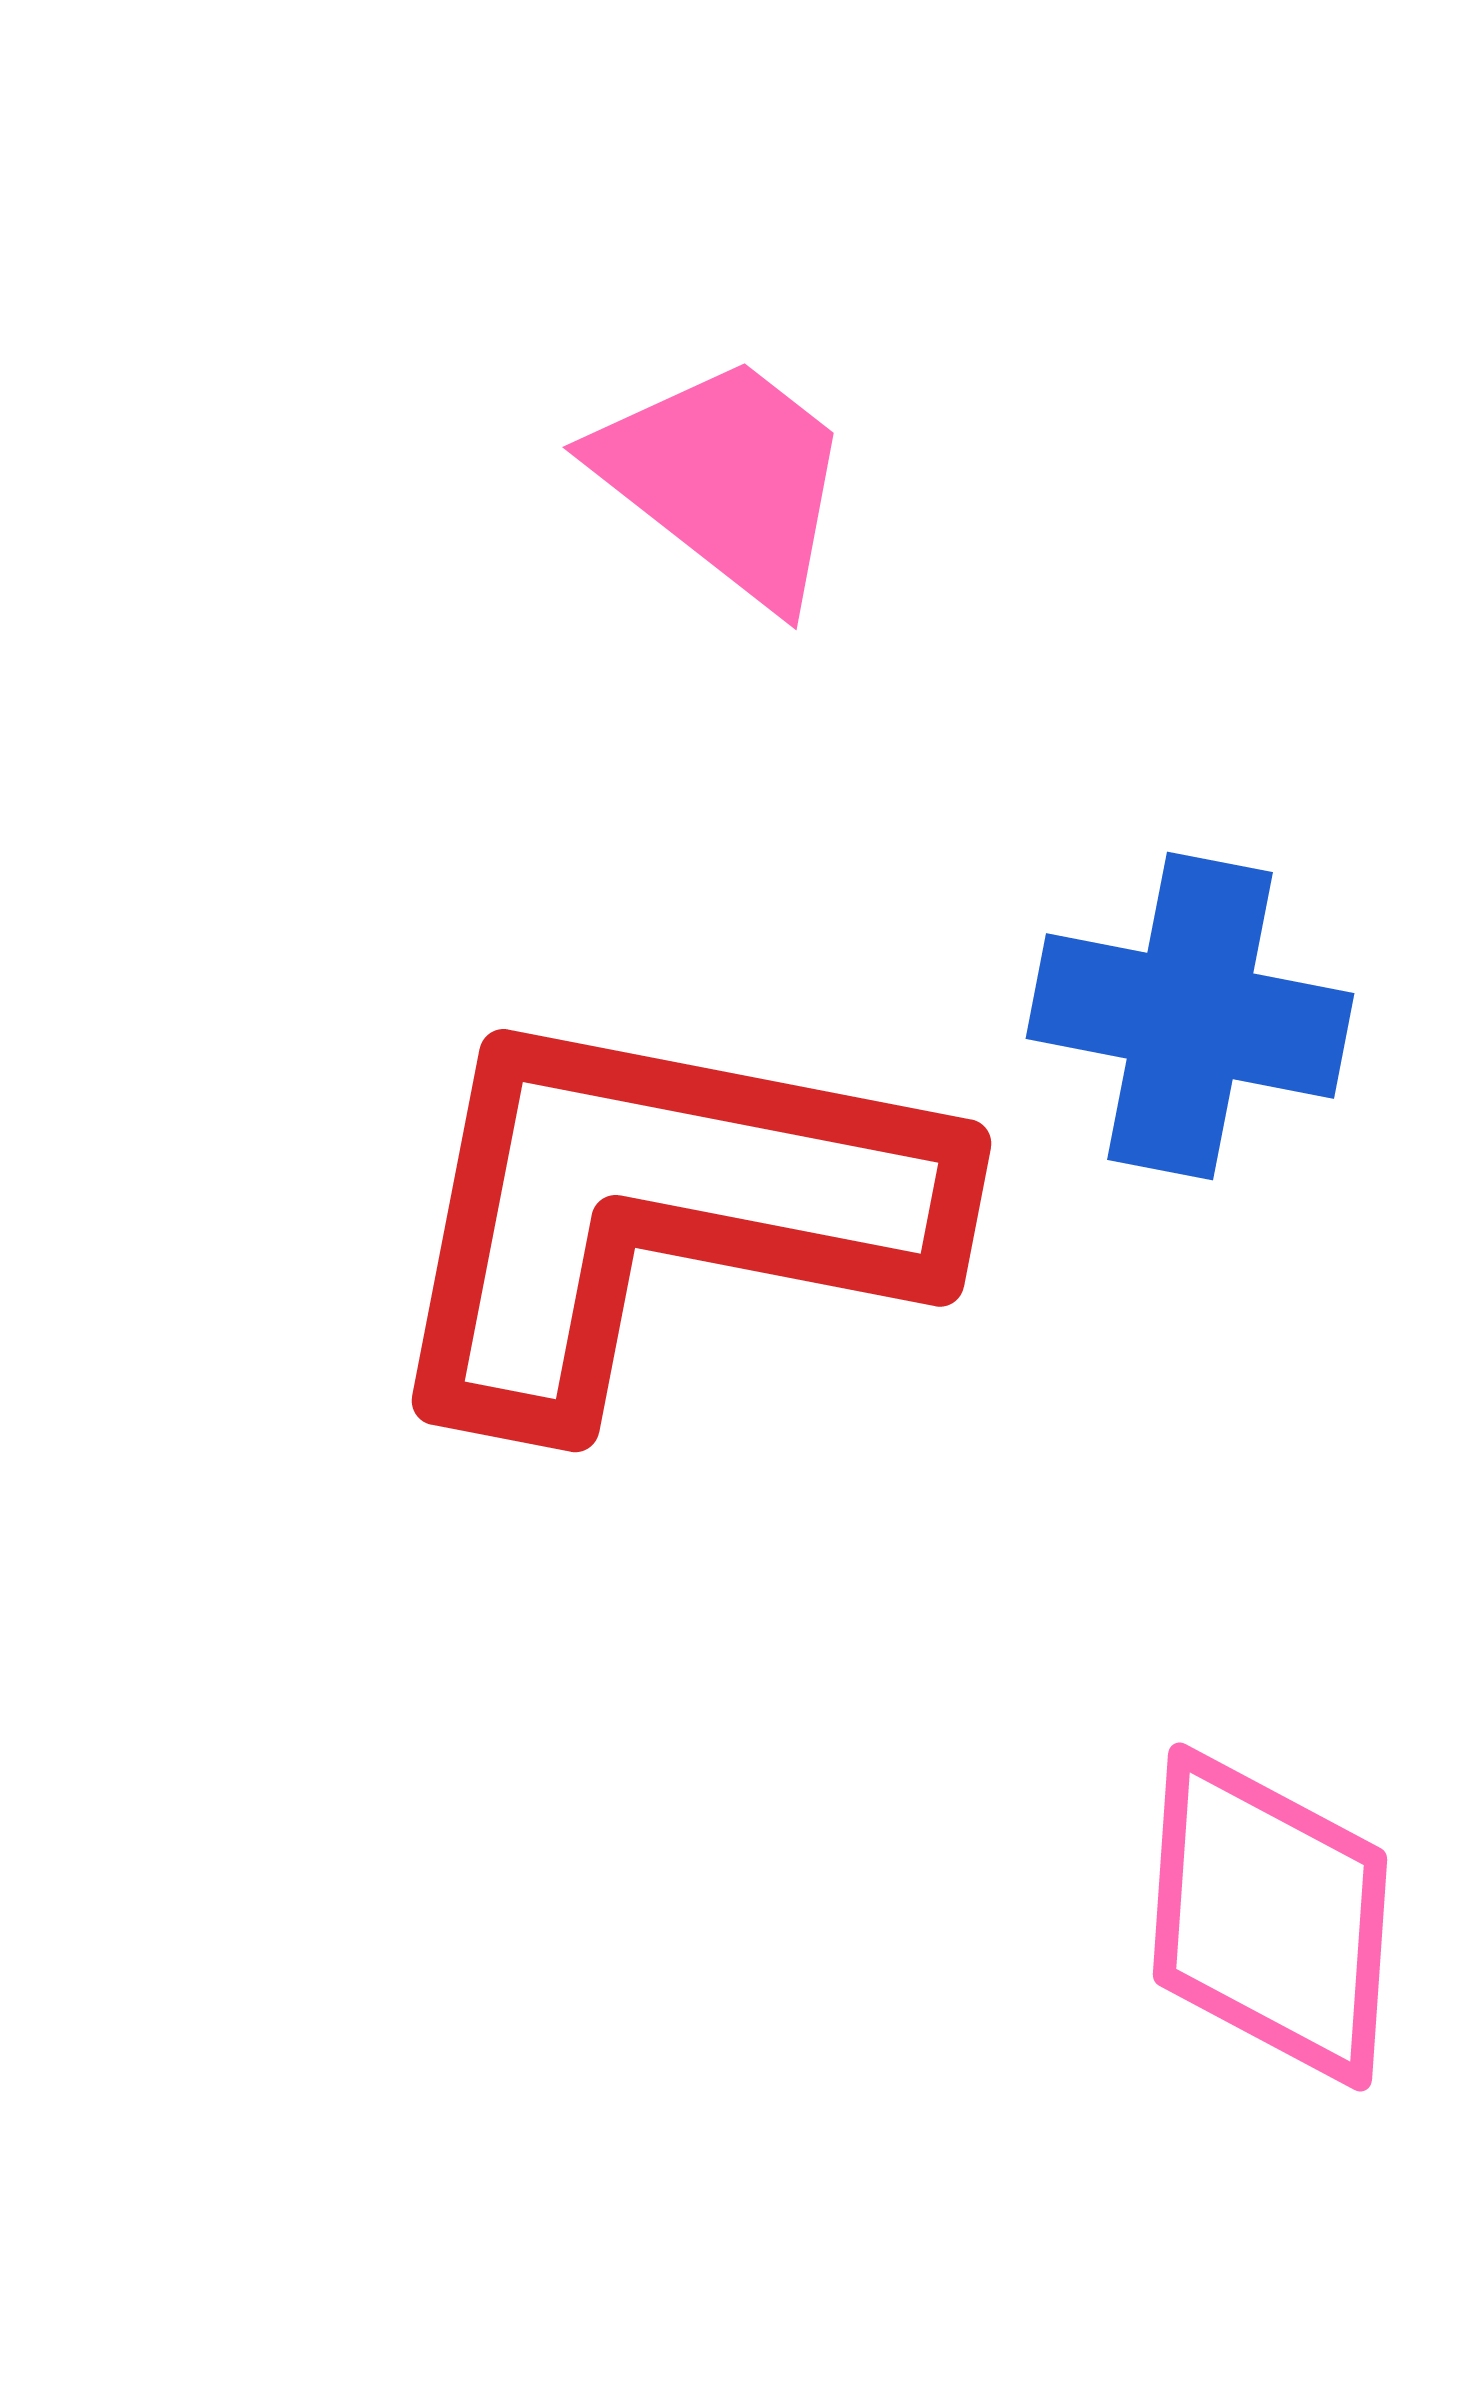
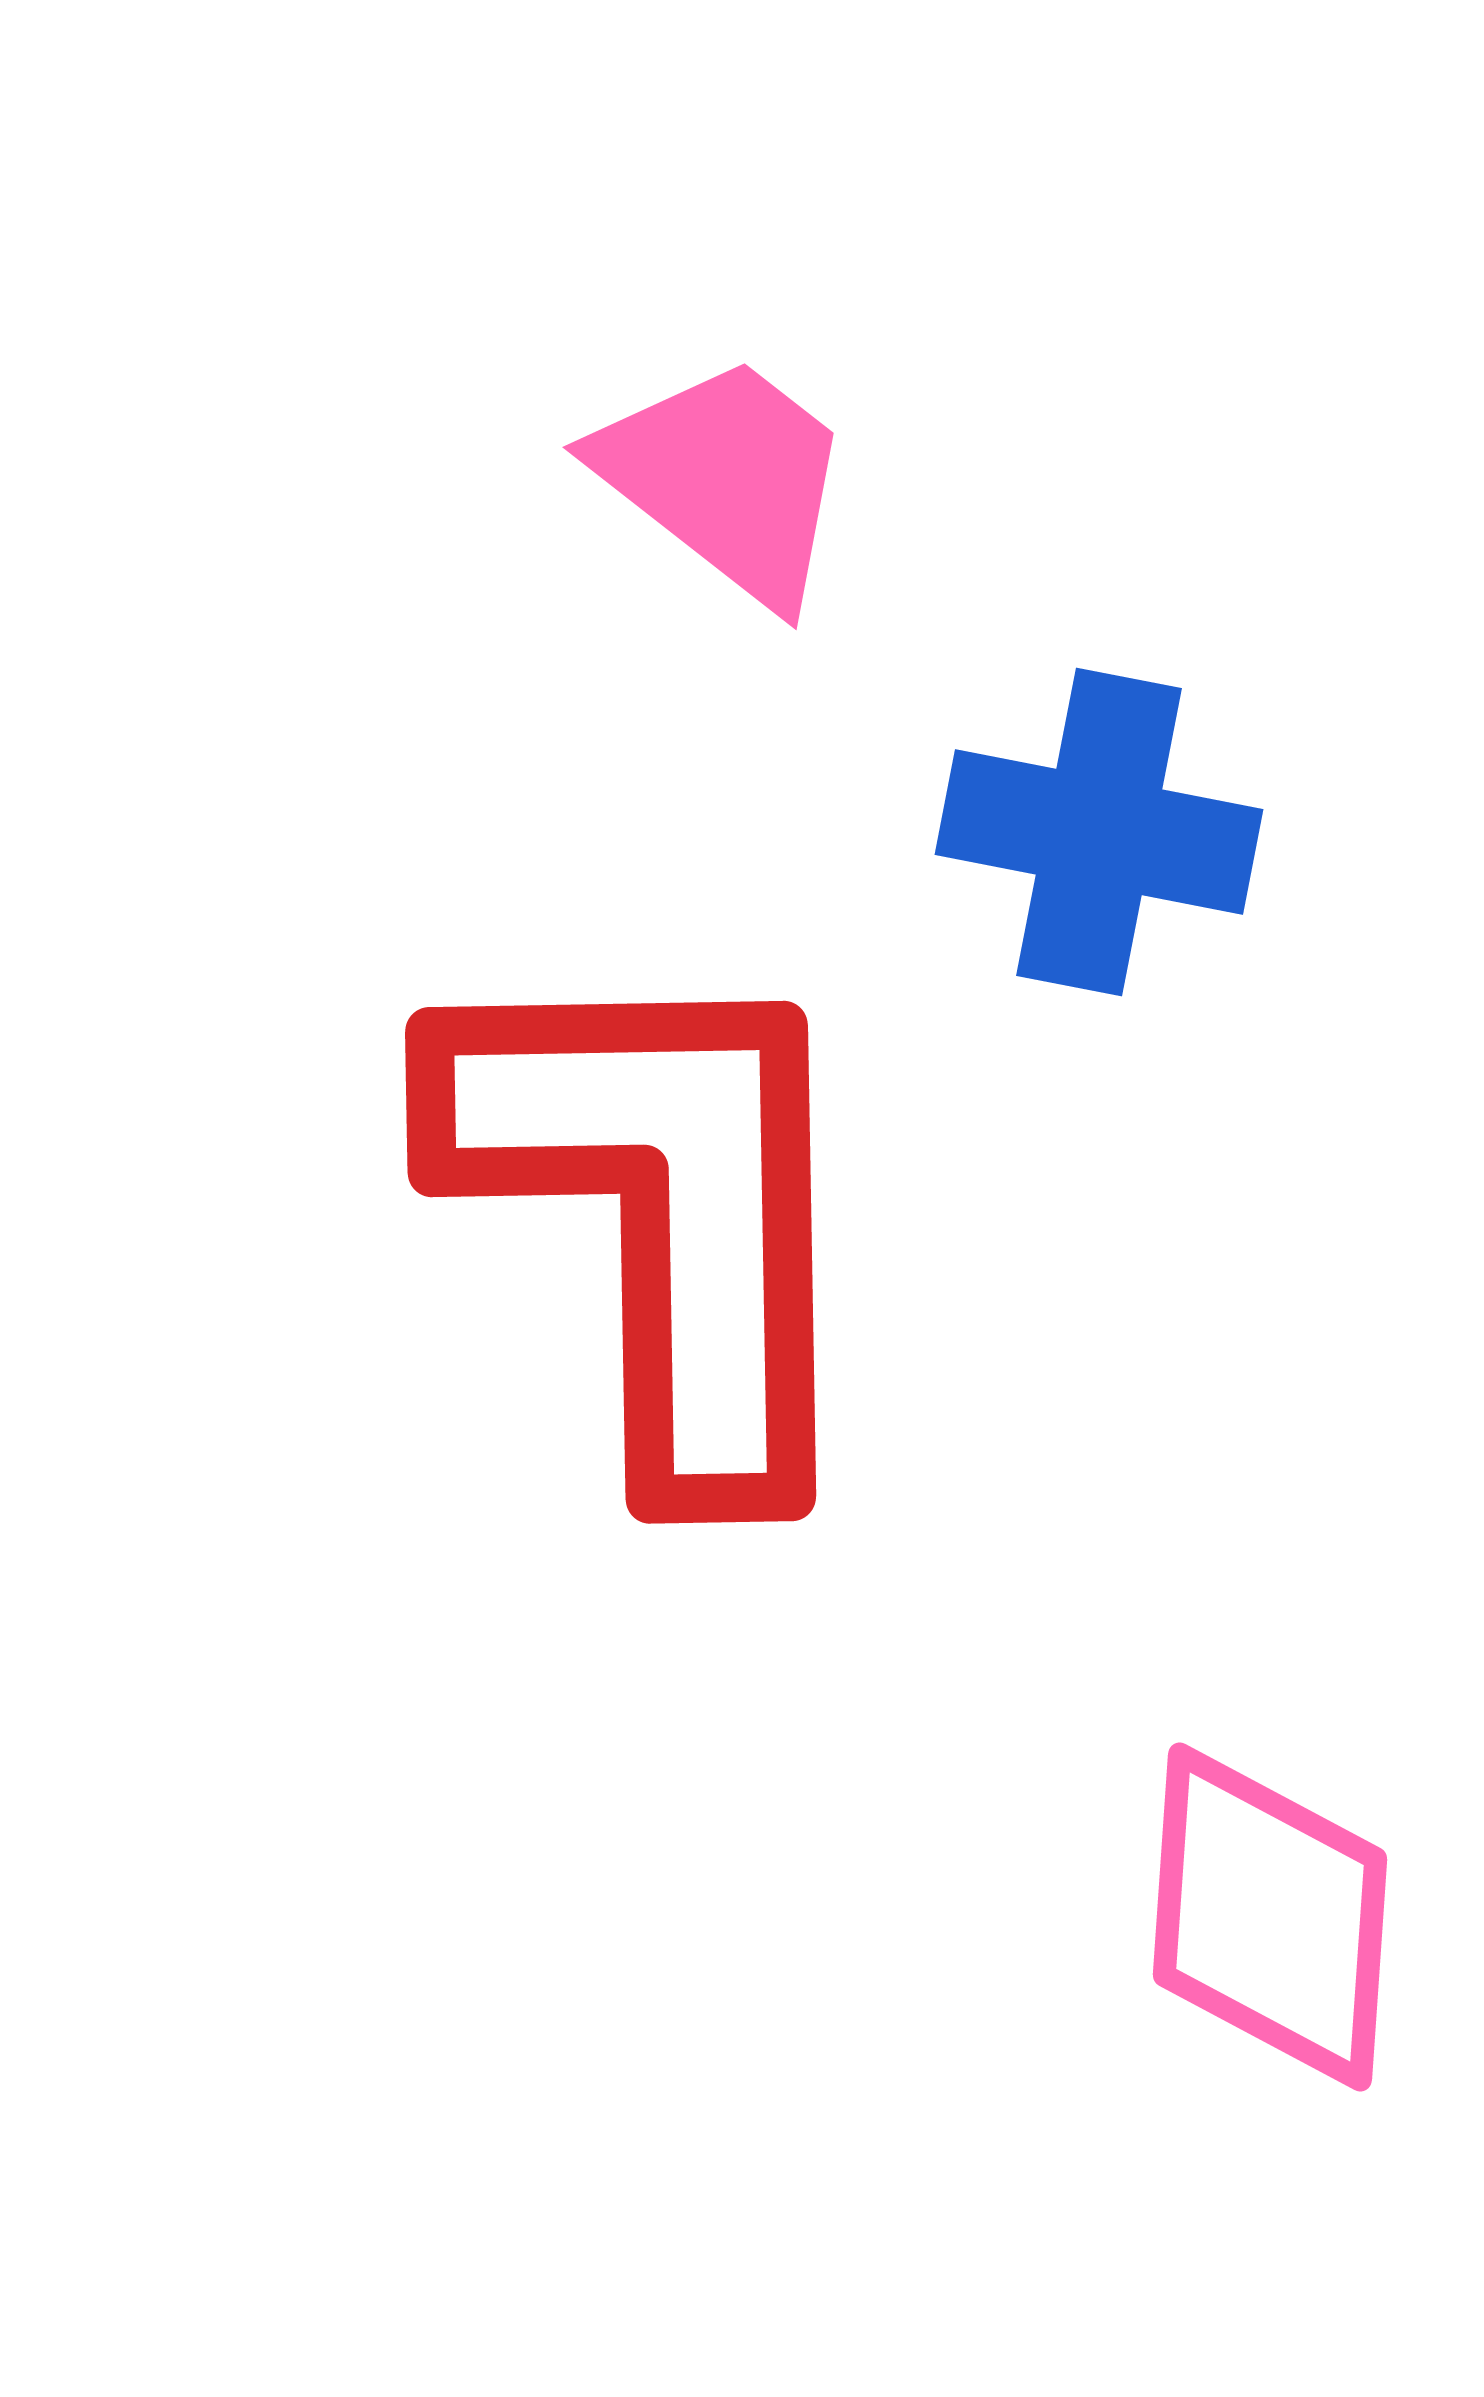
blue cross: moved 91 px left, 184 px up
red L-shape: rotated 78 degrees clockwise
